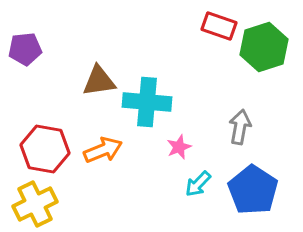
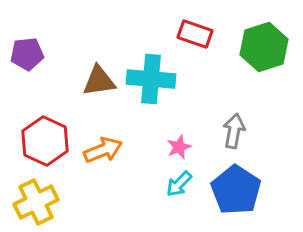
red rectangle: moved 24 px left, 8 px down
purple pentagon: moved 2 px right, 5 px down
cyan cross: moved 4 px right, 23 px up
gray arrow: moved 6 px left, 4 px down
red hexagon: moved 8 px up; rotated 15 degrees clockwise
cyan arrow: moved 19 px left
blue pentagon: moved 17 px left
yellow cross: moved 1 px right, 2 px up
